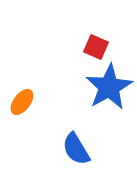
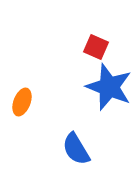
blue star: rotated 21 degrees counterclockwise
orange ellipse: rotated 16 degrees counterclockwise
